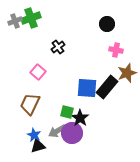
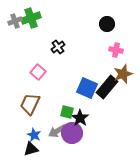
brown star: moved 4 px left, 1 px down
blue square: rotated 20 degrees clockwise
black triangle: moved 7 px left, 3 px down
